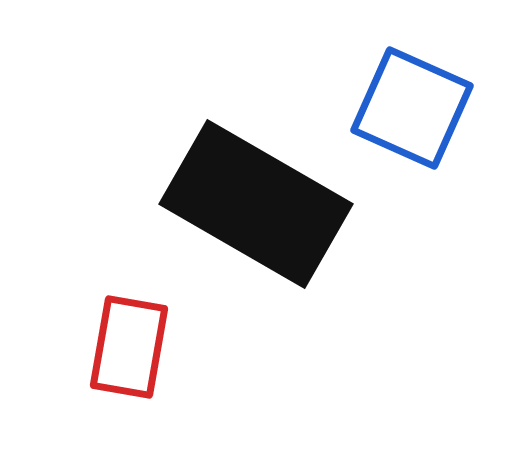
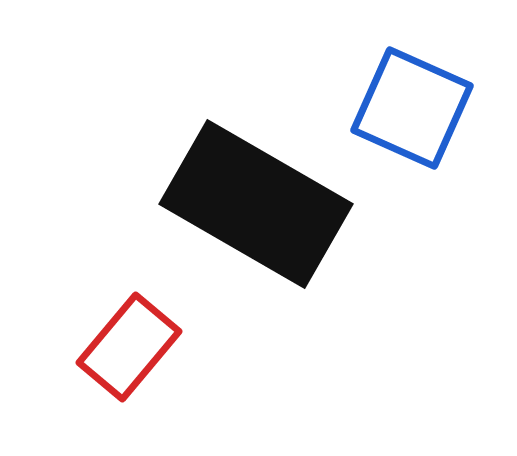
red rectangle: rotated 30 degrees clockwise
